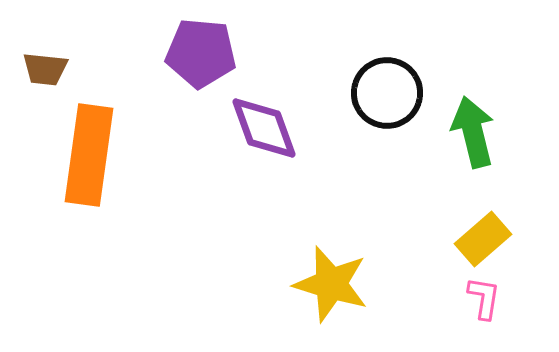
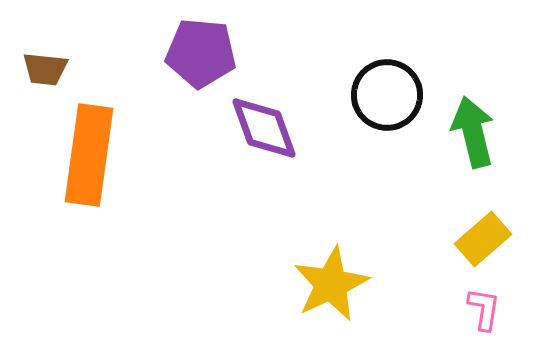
black circle: moved 2 px down
yellow star: rotated 30 degrees clockwise
pink L-shape: moved 11 px down
